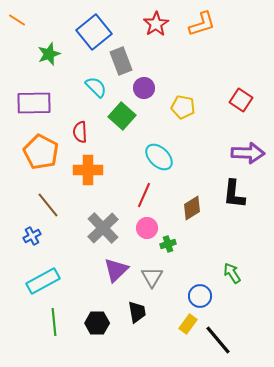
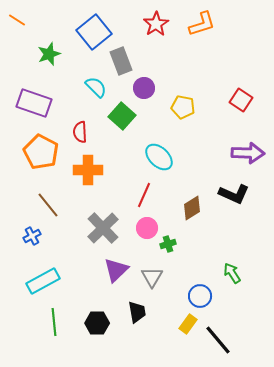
purple rectangle: rotated 20 degrees clockwise
black L-shape: rotated 72 degrees counterclockwise
